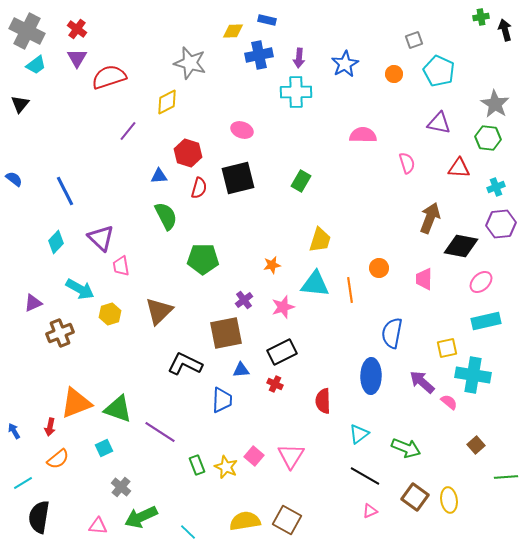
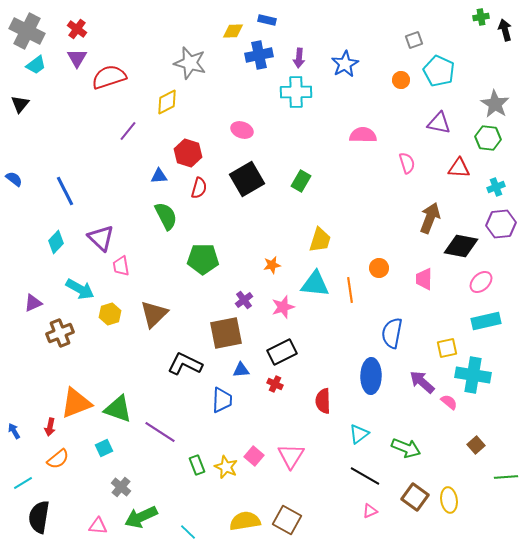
orange circle at (394, 74): moved 7 px right, 6 px down
black square at (238, 178): moved 9 px right, 1 px down; rotated 16 degrees counterclockwise
brown triangle at (159, 311): moved 5 px left, 3 px down
